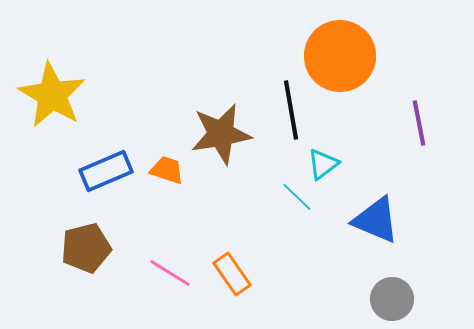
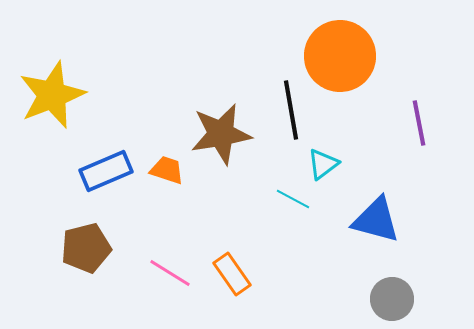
yellow star: rotated 20 degrees clockwise
cyan line: moved 4 px left, 2 px down; rotated 16 degrees counterclockwise
blue triangle: rotated 8 degrees counterclockwise
